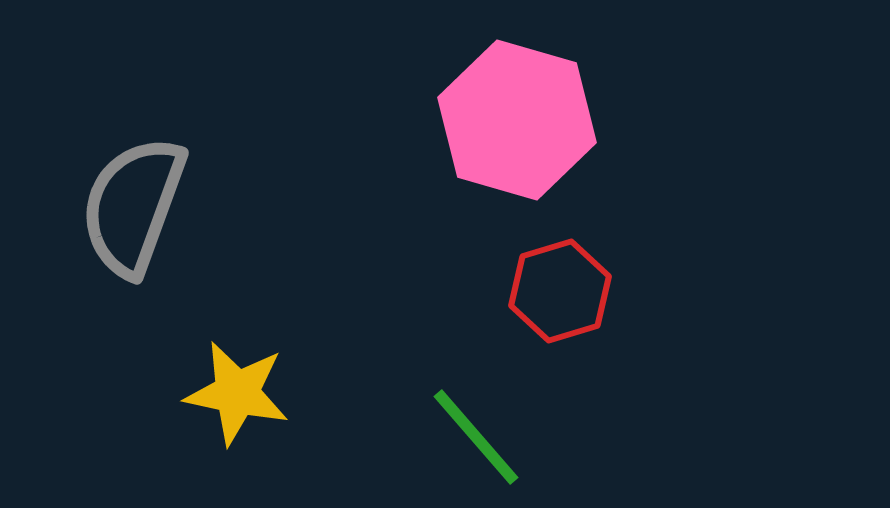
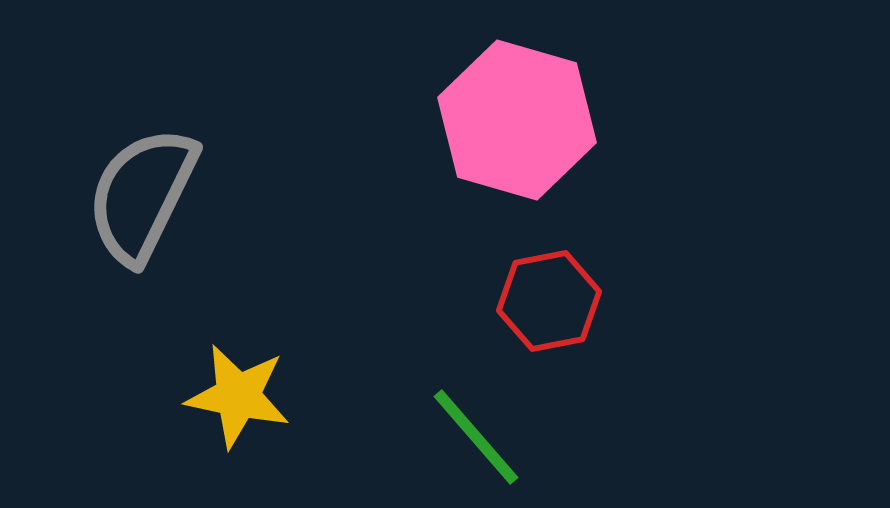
gray semicircle: moved 9 px right, 11 px up; rotated 6 degrees clockwise
red hexagon: moved 11 px left, 10 px down; rotated 6 degrees clockwise
yellow star: moved 1 px right, 3 px down
